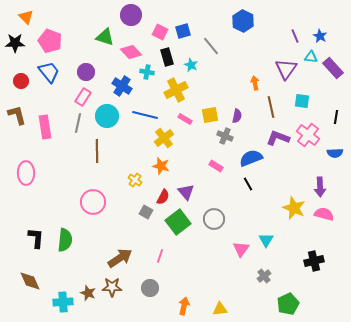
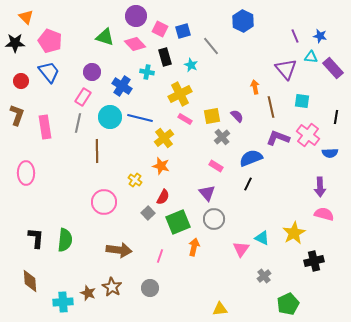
purple circle at (131, 15): moved 5 px right, 1 px down
pink square at (160, 32): moved 3 px up
blue star at (320, 36): rotated 16 degrees counterclockwise
pink diamond at (131, 52): moved 4 px right, 8 px up
black rectangle at (167, 57): moved 2 px left
purple triangle at (286, 69): rotated 15 degrees counterclockwise
purple circle at (86, 72): moved 6 px right
orange arrow at (255, 83): moved 4 px down
yellow cross at (176, 90): moved 4 px right, 4 px down
brown L-shape at (17, 115): rotated 35 degrees clockwise
blue line at (145, 115): moved 5 px left, 3 px down
yellow square at (210, 115): moved 2 px right, 1 px down
cyan circle at (107, 116): moved 3 px right, 1 px down
purple semicircle at (237, 116): rotated 56 degrees counterclockwise
gray cross at (225, 136): moved 3 px left, 1 px down; rotated 28 degrees clockwise
blue semicircle at (335, 153): moved 5 px left
black line at (248, 184): rotated 56 degrees clockwise
purple triangle at (186, 192): moved 21 px right, 1 px down
pink circle at (93, 202): moved 11 px right
yellow star at (294, 208): moved 25 px down; rotated 20 degrees clockwise
gray square at (146, 212): moved 2 px right, 1 px down; rotated 16 degrees clockwise
green square at (178, 222): rotated 15 degrees clockwise
cyan triangle at (266, 240): moved 4 px left, 2 px up; rotated 35 degrees counterclockwise
brown arrow at (120, 258): moved 1 px left, 8 px up; rotated 40 degrees clockwise
brown diamond at (30, 281): rotated 20 degrees clockwise
brown star at (112, 287): rotated 30 degrees clockwise
orange arrow at (184, 306): moved 10 px right, 59 px up
